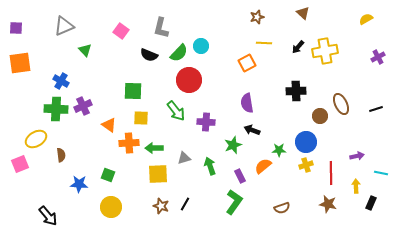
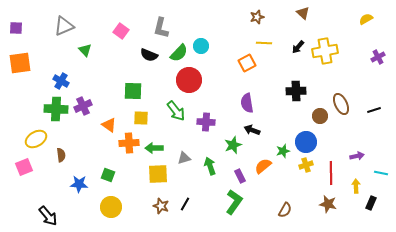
black line at (376, 109): moved 2 px left, 1 px down
green star at (279, 150): moved 4 px right, 1 px down; rotated 16 degrees counterclockwise
pink square at (20, 164): moved 4 px right, 3 px down
brown semicircle at (282, 208): moved 3 px right, 2 px down; rotated 42 degrees counterclockwise
